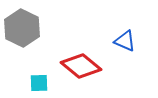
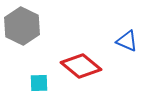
gray hexagon: moved 2 px up
blue triangle: moved 2 px right
